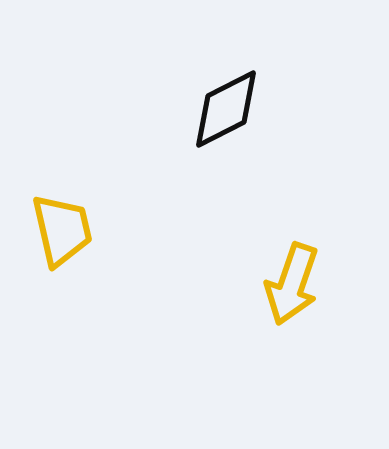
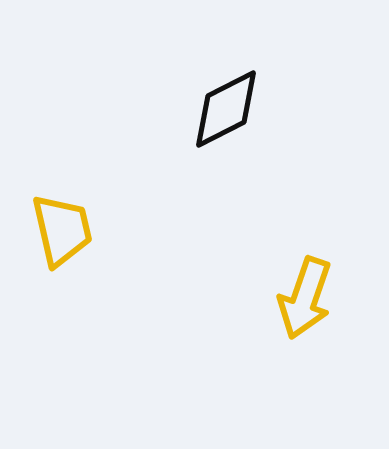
yellow arrow: moved 13 px right, 14 px down
